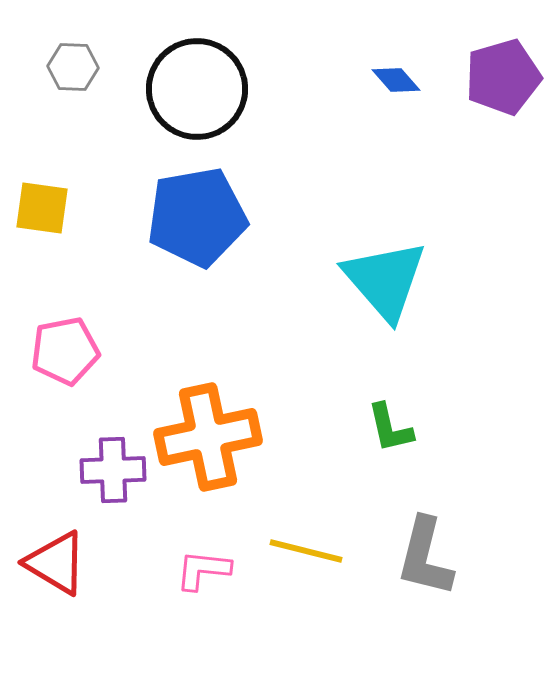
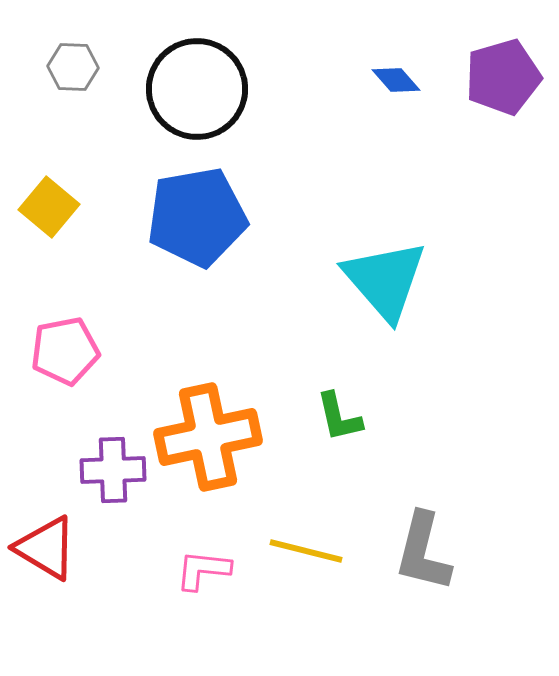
yellow square: moved 7 px right, 1 px up; rotated 32 degrees clockwise
green L-shape: moved 51 px left, 11 px up
gray L-shape: moved 2 px left, 5 px up
red triangle: moved 10 px left, 15 px up
